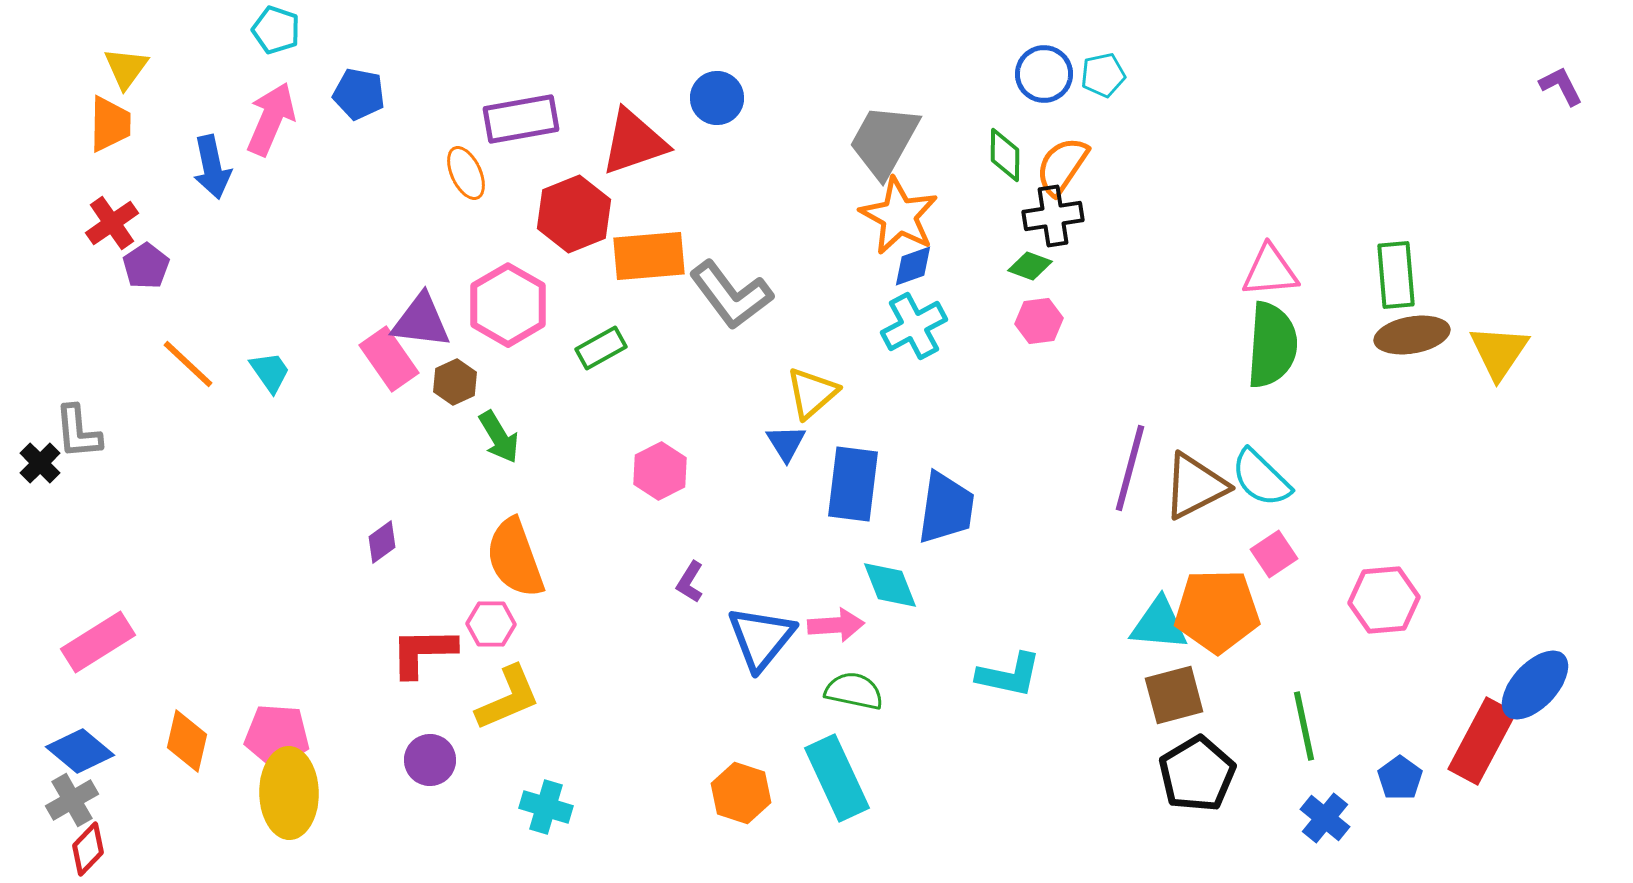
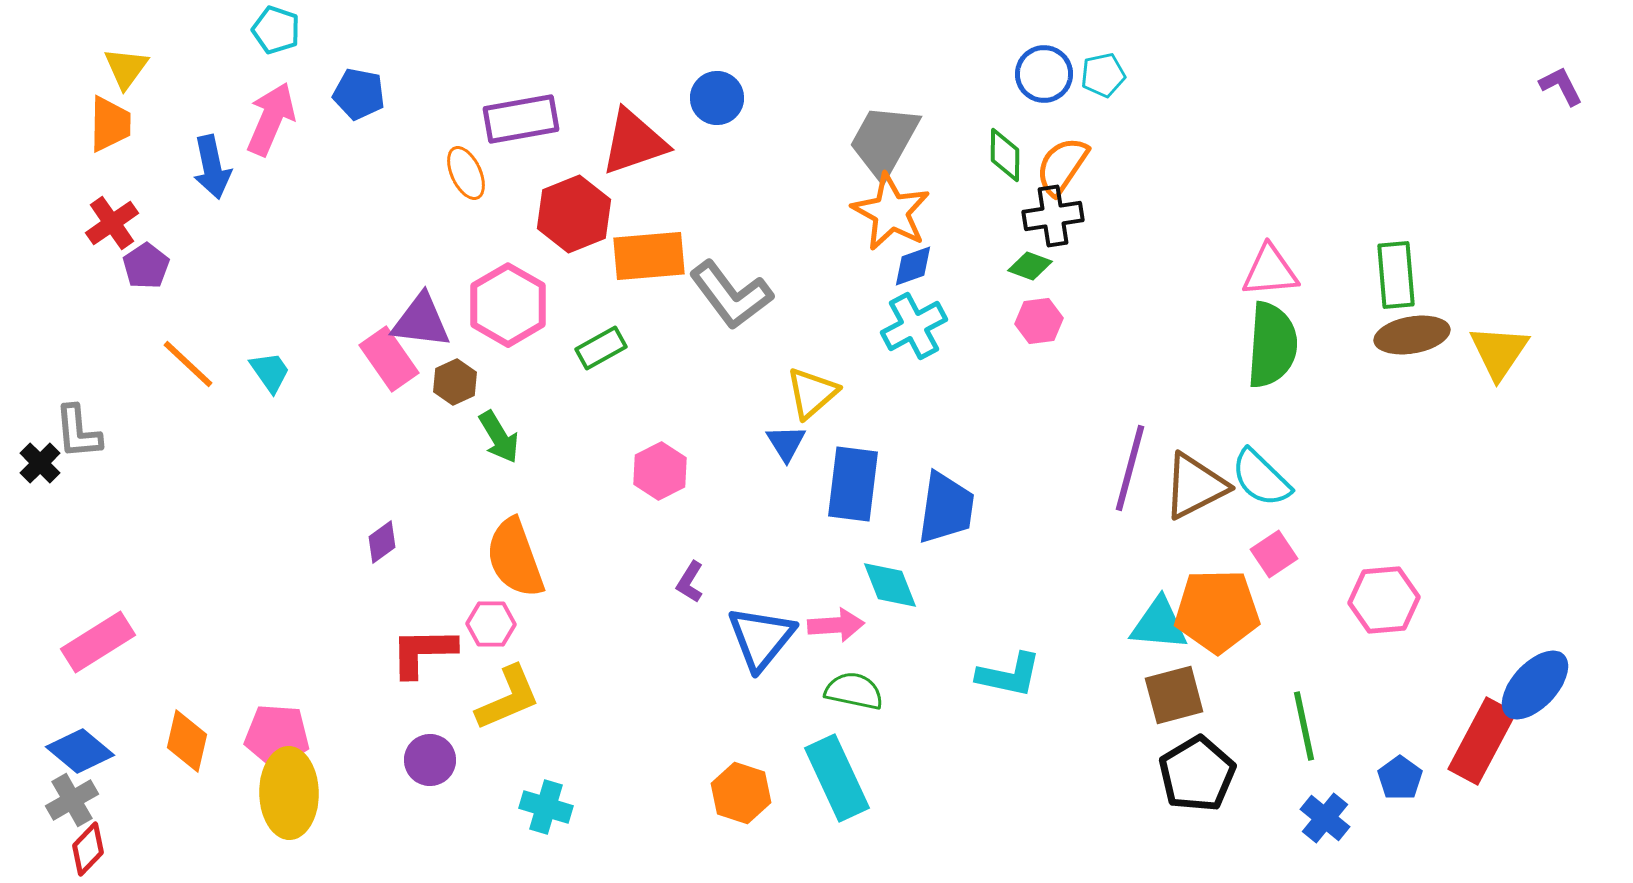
orange star at (899, 216): moved 8 px left, 4 px up
